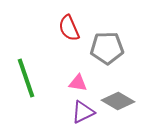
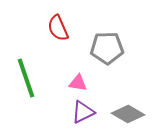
red semicircle: moved 11 px left
gray diamond: moved 10 px right, 13 px down
